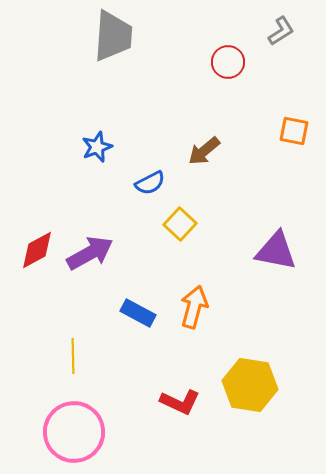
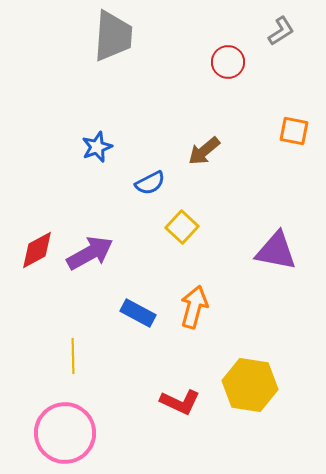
yellow square: moved 2 px right, 3 px down
pink circle: moved 9 px left, 1 px down
